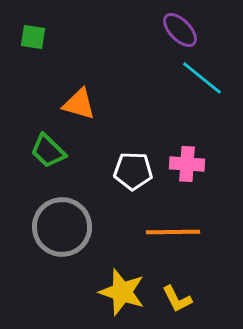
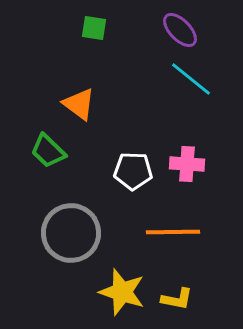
green square: moved 61 px right, 9 px up
cyan line: moved 11 px left, 1 px down
orange triangle: rotated 21 degrees clockwise
gray circle: moved 9 px right, 6 px down
yellow L-shape: rotated 52 degrees counterclockwise
